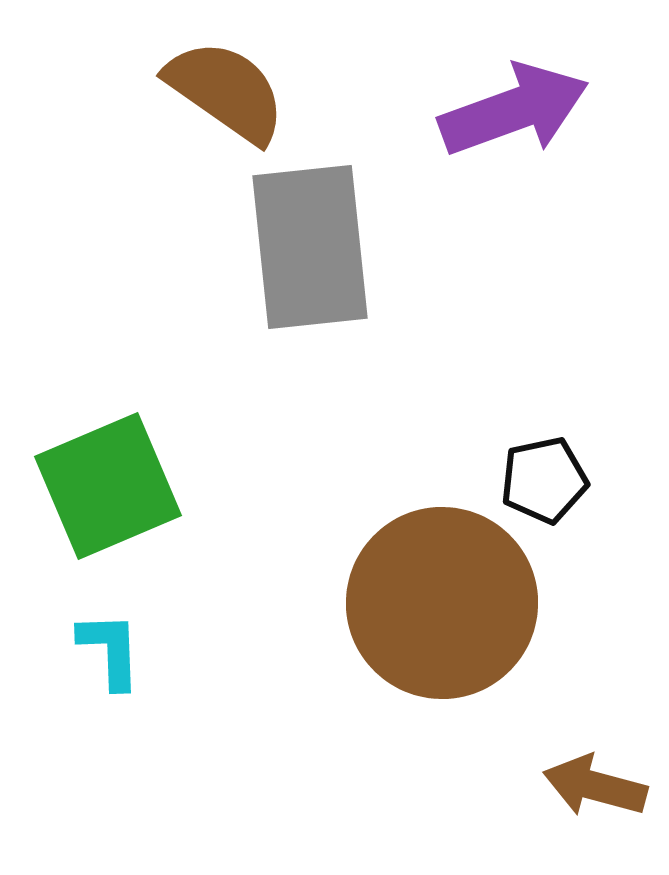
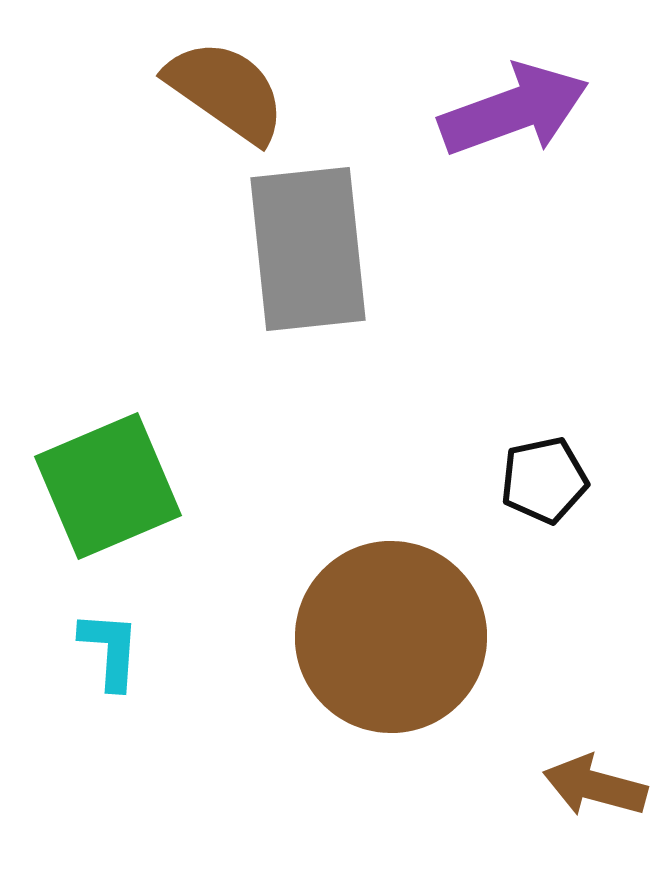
gray rectangle: moved 2 px left, 2 px down
brown circle: moved 51 px left, 34 px down
cyan L-shape: rotated 6 degrees clockwise
